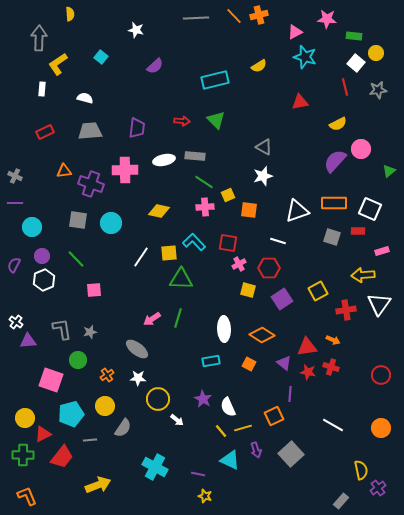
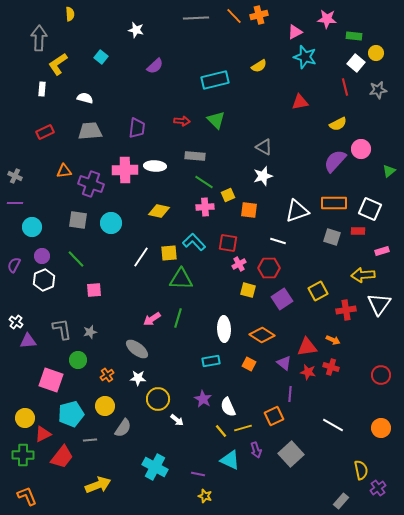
white ellipse at (164, 160): moved 9 px left, 6 px down; rotated 15 degrees clockwise
